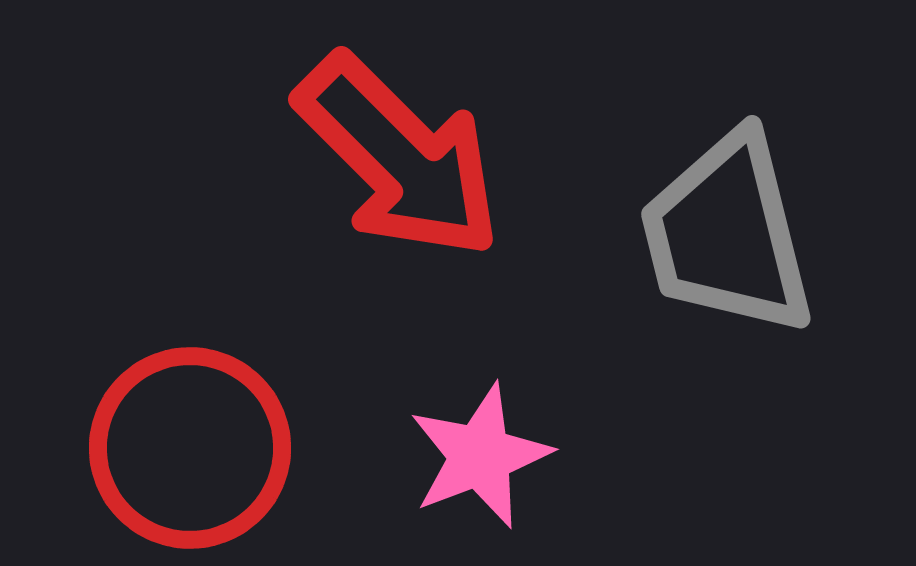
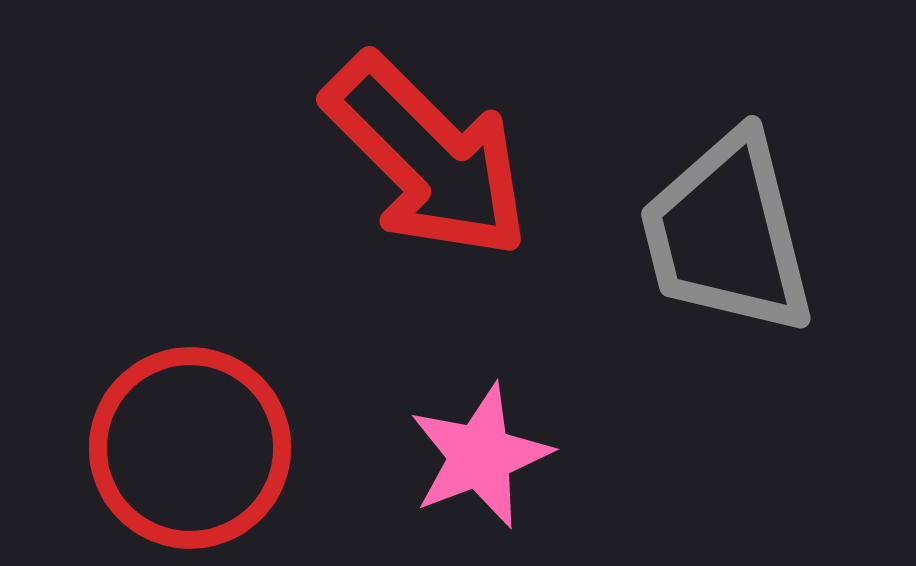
red arrow: moved 28 px right
